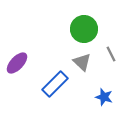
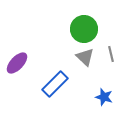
gray line: rotated 14 degrees clockwise
gray triangle: moved 3 px right, 5 px up
